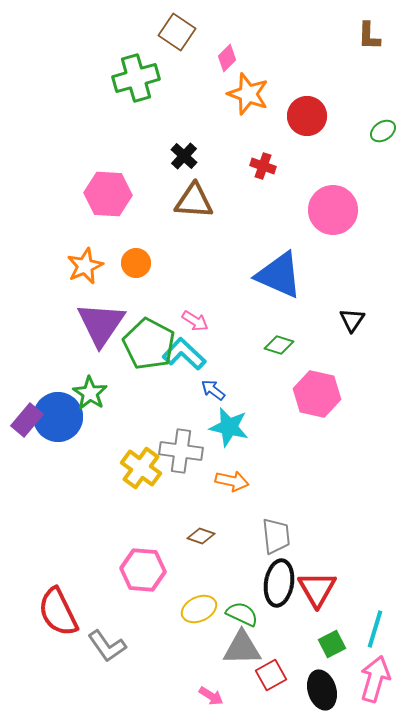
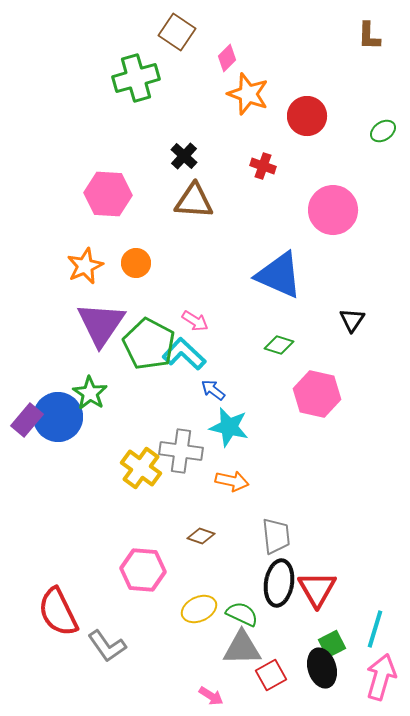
pink arrow at (375, 679): moved 6 px right, 2 px up
black ellipse at (322, 690): moved 22 px up
